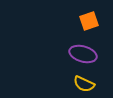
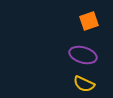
purple ellipse: moved 1 px down
